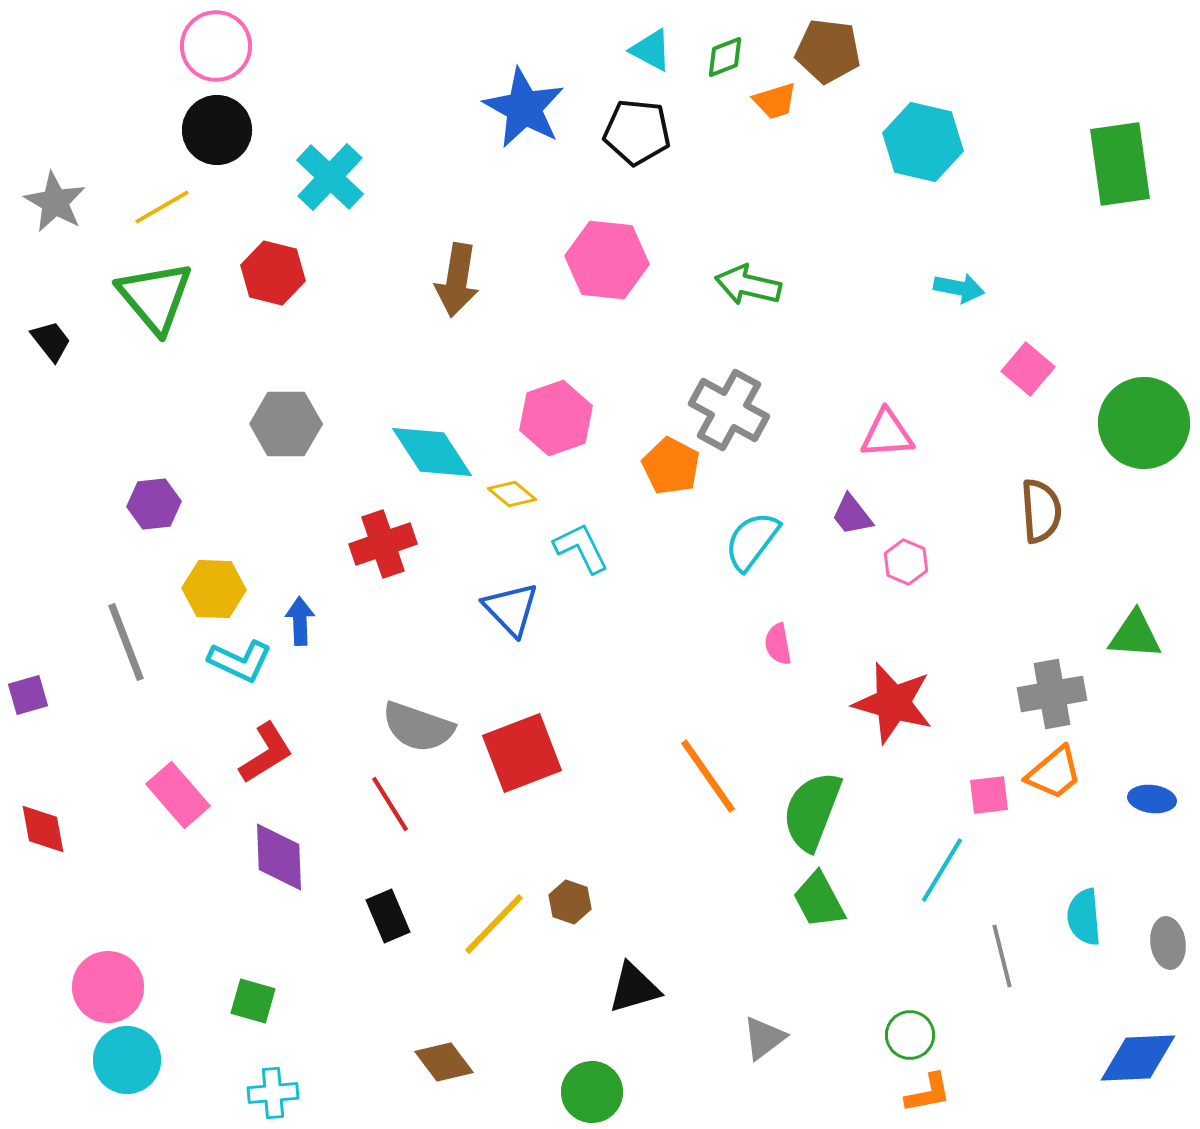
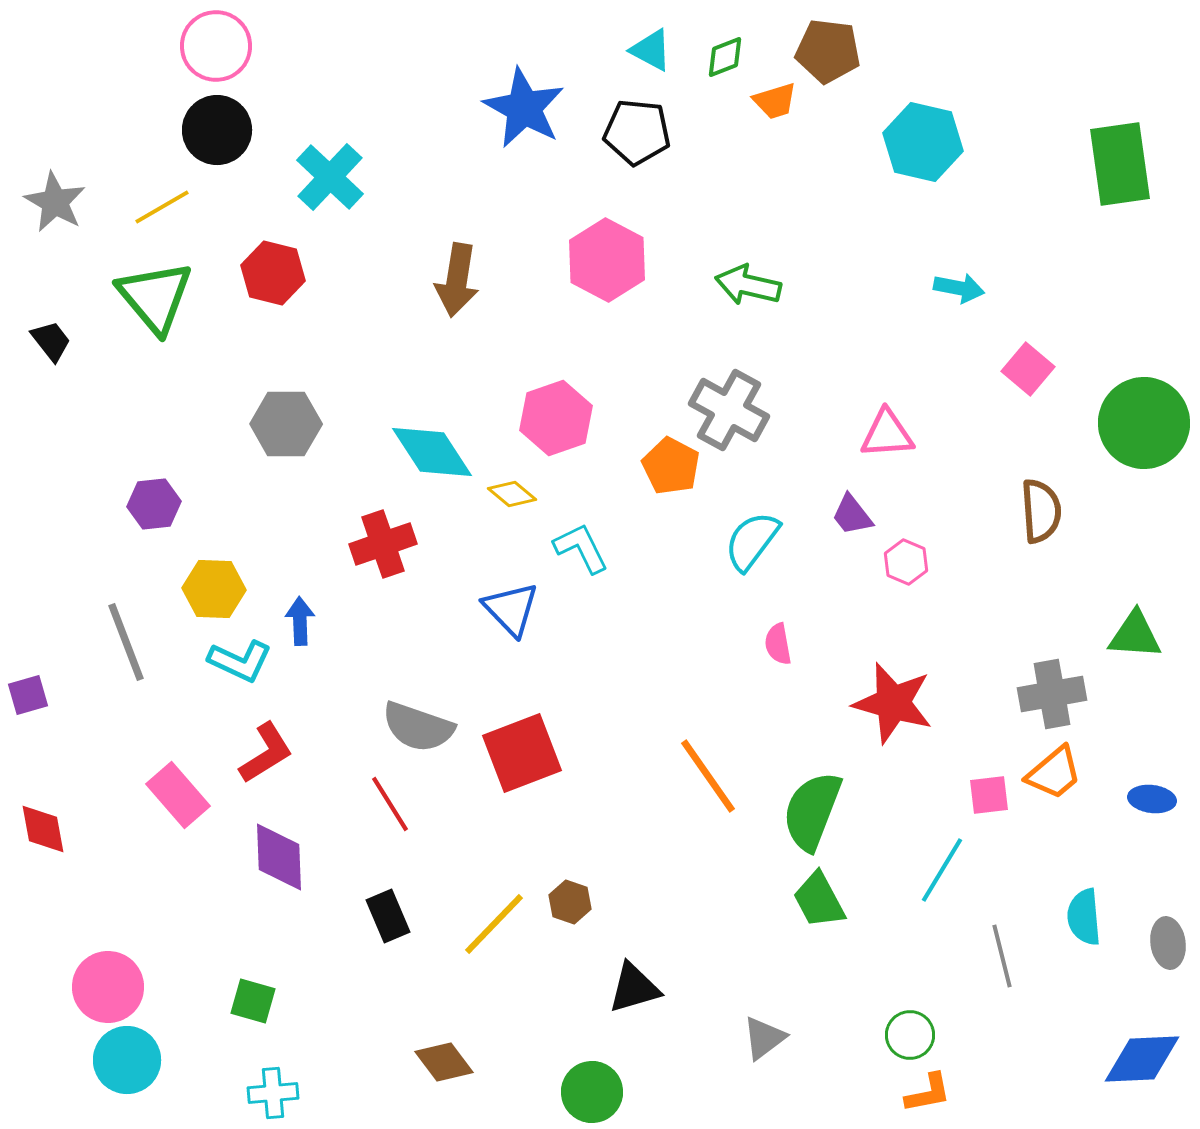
pink hexagon at (607, 260): rotated 22 degrees clockwise
blue diamond at (1138, 1058): moved 4 px right, 1 px down
